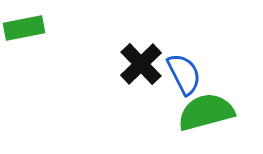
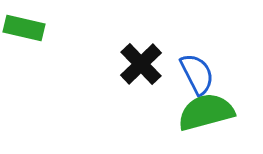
green rectangle: rotated 24 degrees clockwise
blue semicircle: moved 13 px right
